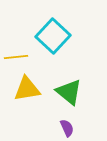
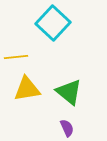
cyan square: moved 13 px up
